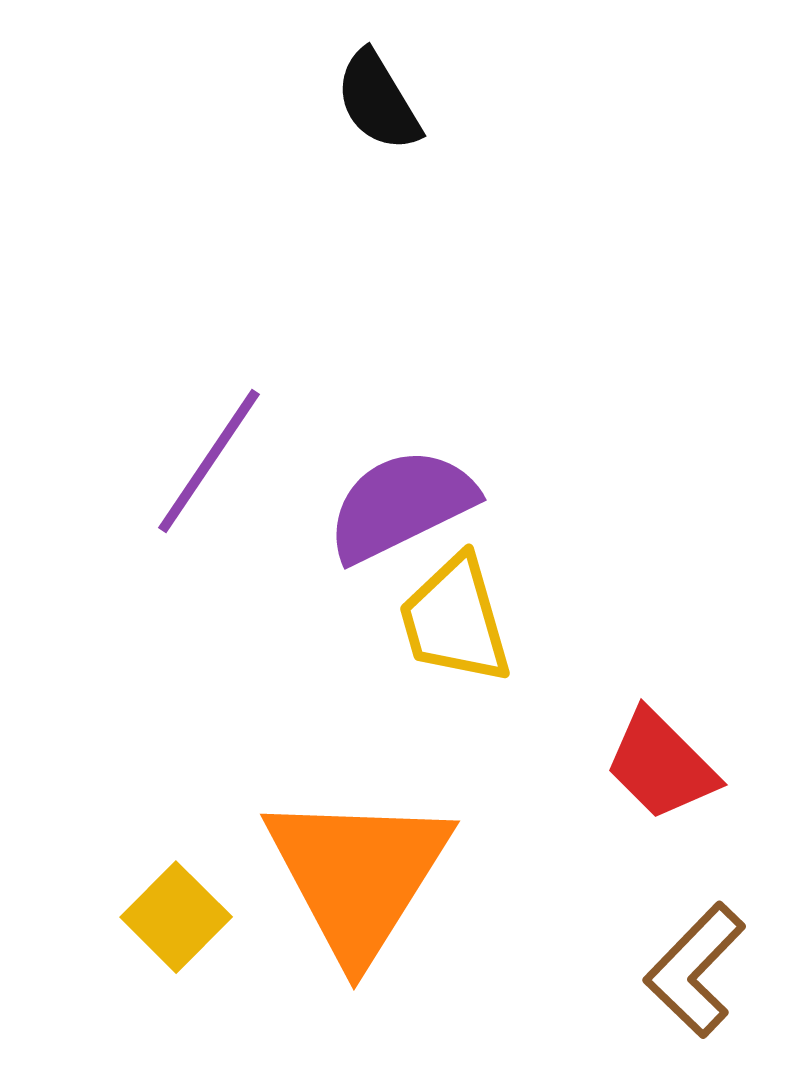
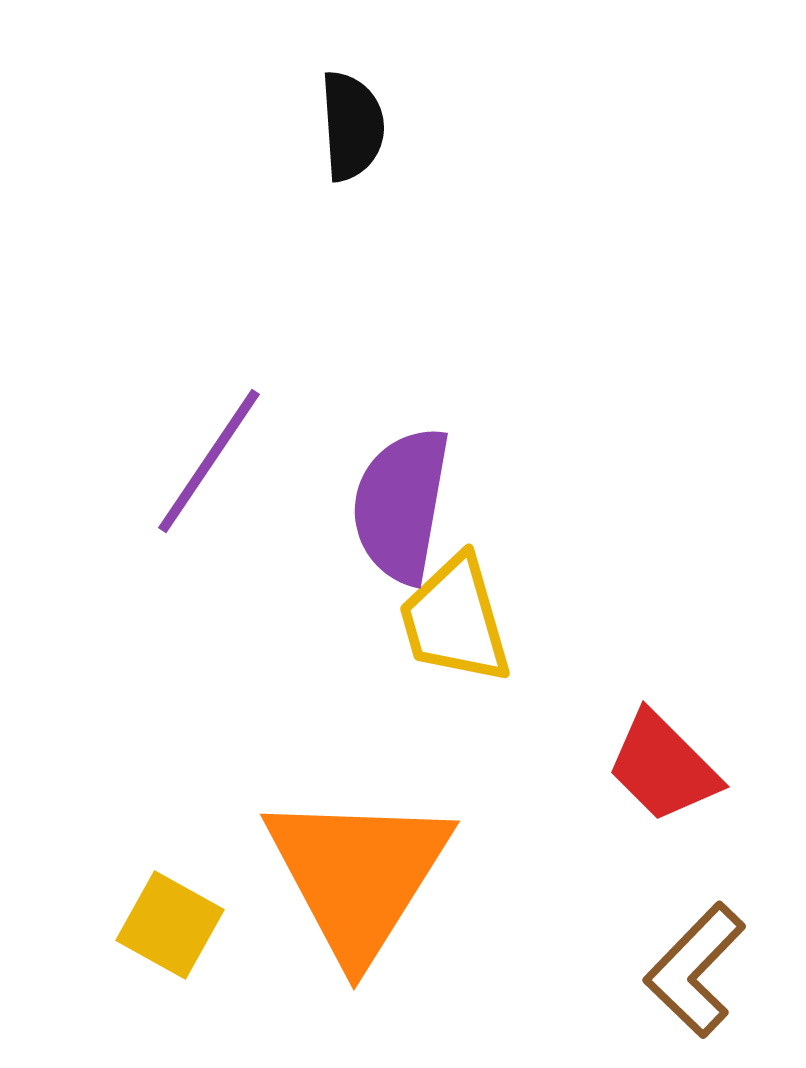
black semicircle: moved 26 px left, 25 px down; rotated 153 degrees counterclockwise
purple semicircle: rotated 54 degrees counterclockwise
red trapezoid: moved 2 px right, 2 px down
yellow square: moved 6 px left, 8 px down; rotated 16 degrees counterclockwise
